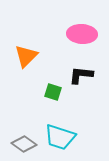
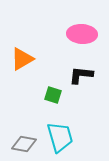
orange triangle: moved 4 px left, 3 px down; rotated 15 degrees clockwise
green square: moved 3 px down
cyan trapezoid: rotated 124 degrees counterclockwise
gray diamond: rotated 25 degrees counterclockwise
